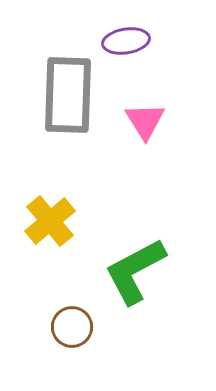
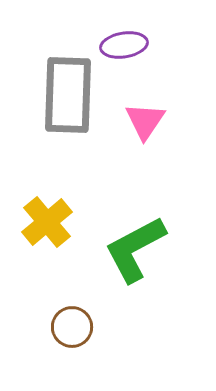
purple ellipse: moved 2 px left, 4 px down
pink triangle: rotated 6 degrees clockwise
yellow cross: moved 3 px left, 1 px down
green L-shape: moved 22 px up
